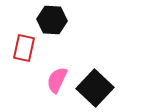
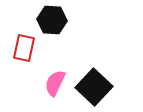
pink semicircle: moved 2 px left, 3 px down
black square: moved 1 px left, 1 px up
